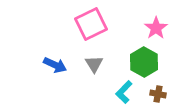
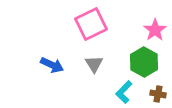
pink star: moved 1 px left, 2 px down
blue arrow: moved 3 px left
